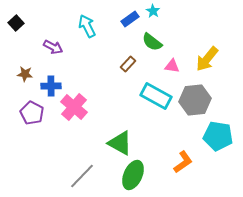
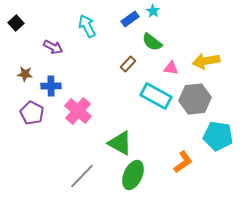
yellow arrow: moved 1 px left, 2 px down; rotated 40 degrees clockwise
pink triangle: moved 1 px left, 2 px down
gray hexagon: moved 1 px up
pink cross: moved 4 px right, 4 px down
